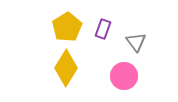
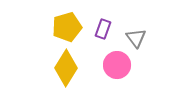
yellow pentagon: rotated 16 degrees clockwise
gray triangle: moved 4 px up
pink circle: moved 7 px left, 11 px up
